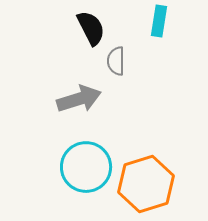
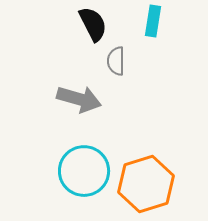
cyan rectangle: moved 6 px left
black semicircle: moved 2 px right, 4 px up
gray arrow: rotated 33 degrees clockwise
cyan circle: moved 2 px left, 4 px down
